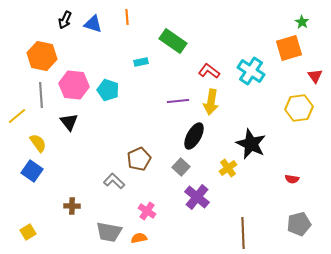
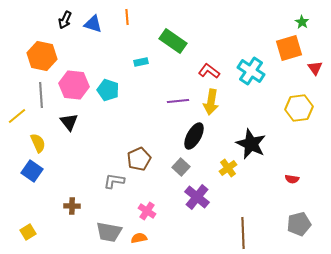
red triangle: moved 8 px up
yellow semicircle: rotated 12 degrees clockwise
gray L-shape: rotated 35 degrees counterclockwise
